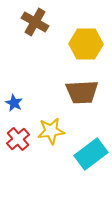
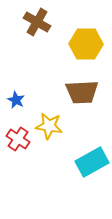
brown cross: moved 2 px right
blue star: moved 2 px right, 3 px up
yellow star: moved 2 px left, 5 px up; rotated 16 degrees clockwise
red cross: rotated 15 degrees counterclockwise
cyan rectangle: moved 1 px right, 8 px down; rotated 8 degrees clockwise
